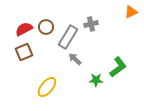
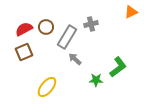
gray rectangle: moved 1 px left
